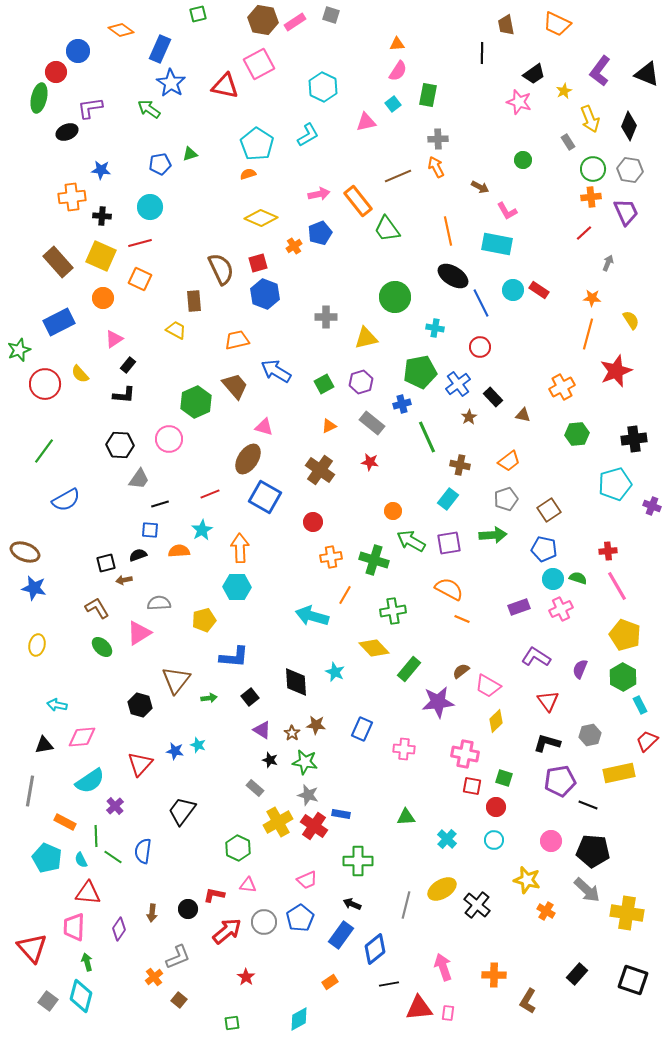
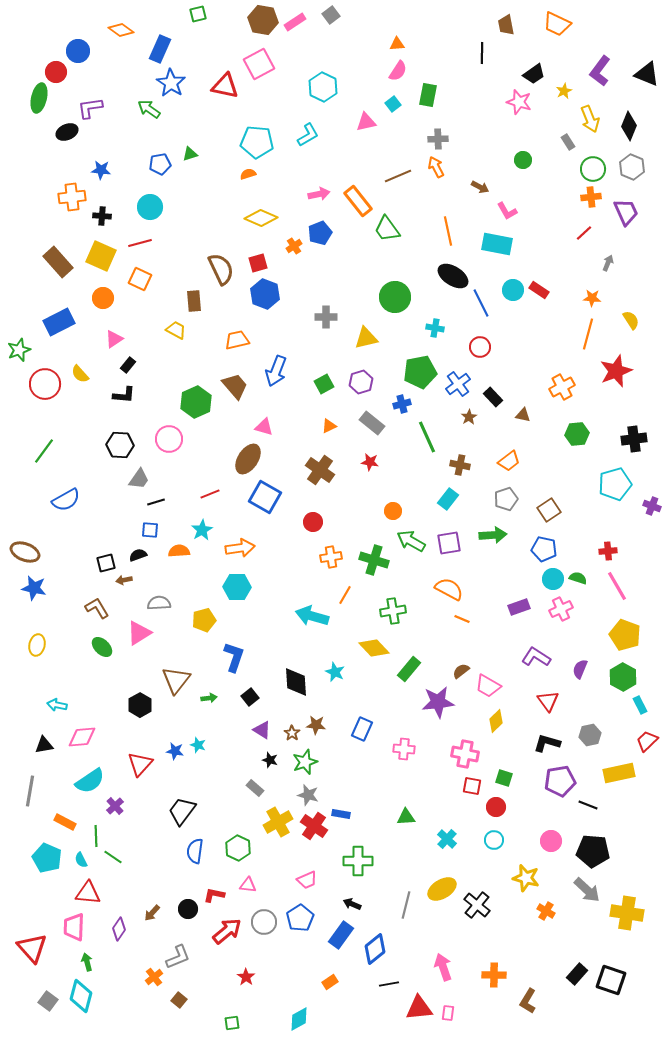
gray square at (331, 15): rotated 36 degrees clockwise
cyan pentagon at (257, 144): moved 2 px up; rotated 28 degrees counterclockwise
gray hexagon at (630, 170): moved 2 px right, 3 px up; rotated 15 degrees clockwise
blue arrow at (276, 371): rotated 100 degrees counterclockwise
black line at (160, 504): moved 4 px left, 2 px up
orange arrow at (240, 548): rotated 84 degrees clockwise
blue L-shape at (234, 657): rotated 76 degrees counterclockwise
black hexagon at (140, 705): rotated 15 degrees clockwise
green star at (305, 762): rotated 30 degrees counterclockwise
blue semicircle at (143, 851): moved 52 px right
yellow star at (527, 880): moved 1 px left, 2 px up
brown arrow at (152, 913): rotated 36 degrees clockwise
black square at (633, 980): moved 22 px left
